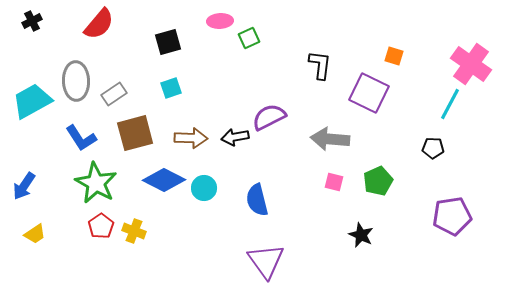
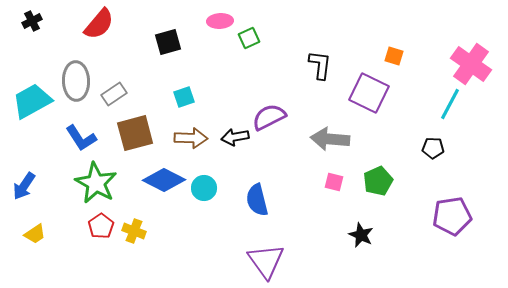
cyan square: moved 13 px right, 9 px down
